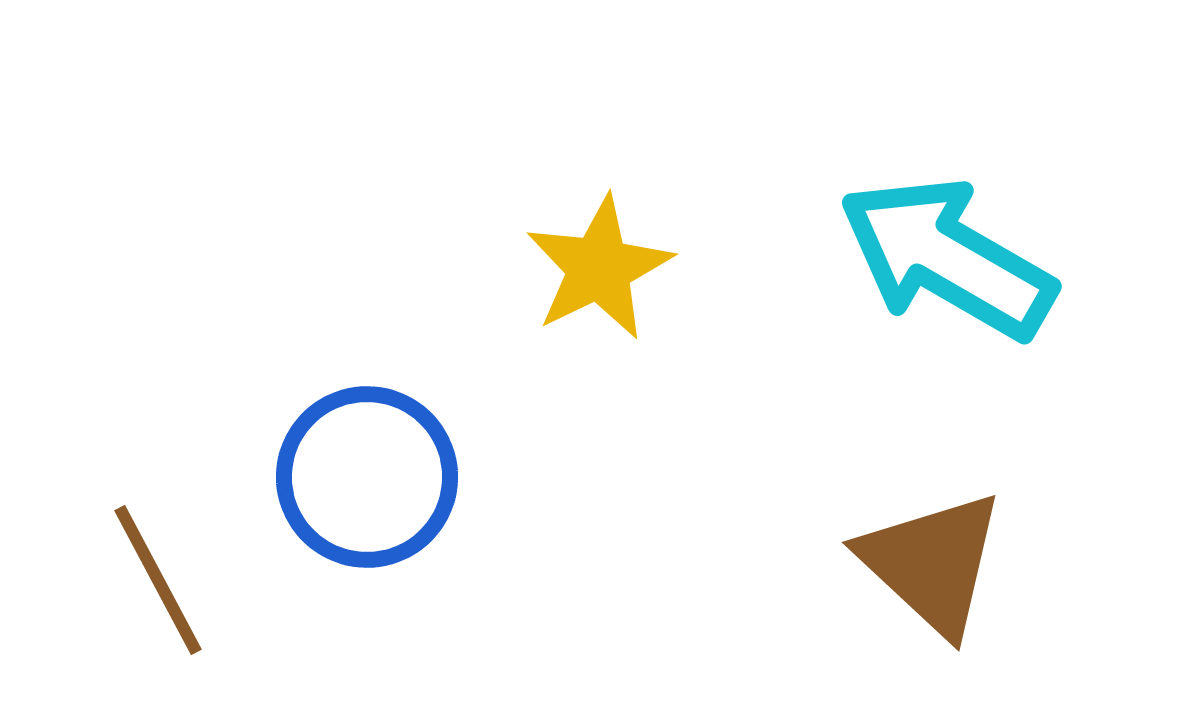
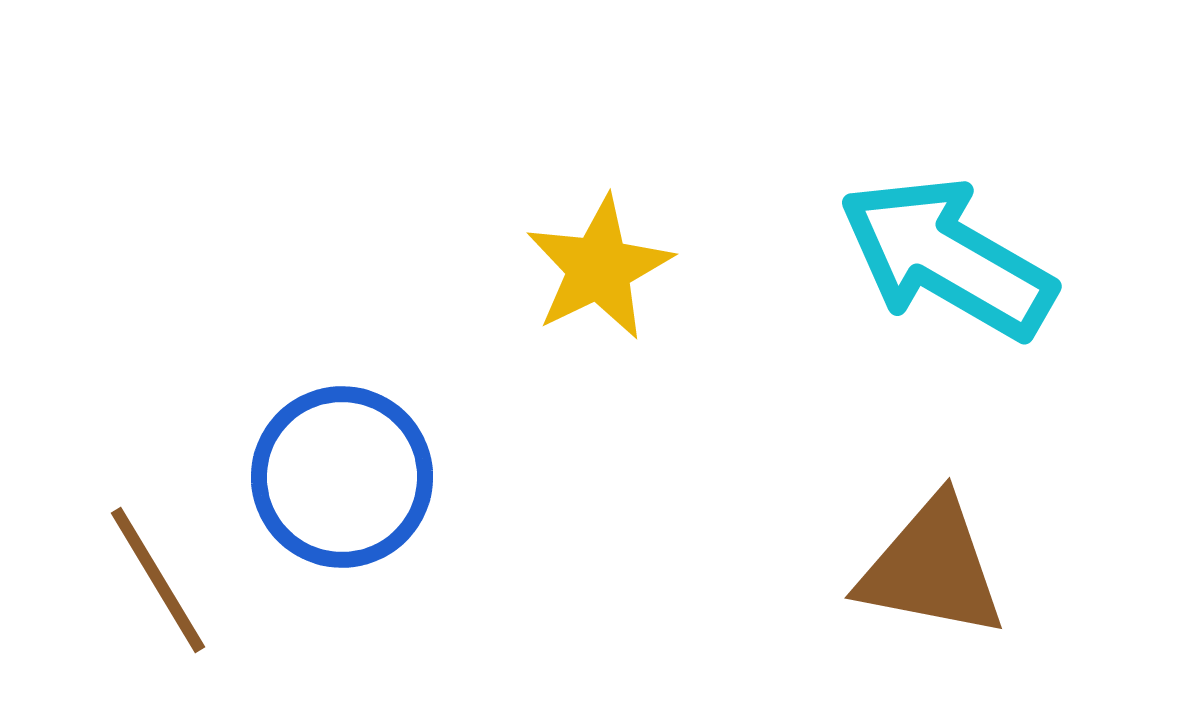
blue circle: moved 25 px left
brown triangle: moved 5 px down; rotated 32 degrees counterclockwise
brown line: rotated 3 degrees counterclockwise
